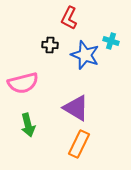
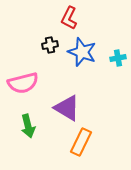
cyan cross: moved 7 px right, 17 px down; rotated 28 degrees counterclockwise
black cross: rotated 14 degrees counterclockwise
blue star: moved 3 px left, 3 px up
purple triangle: moved 9 px left
green arrow: moved 1 px down
orange rectangle: moved 2 px right, 2 px up
